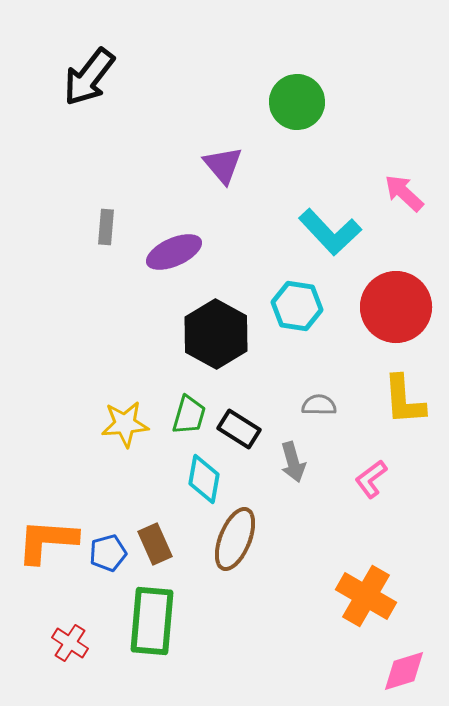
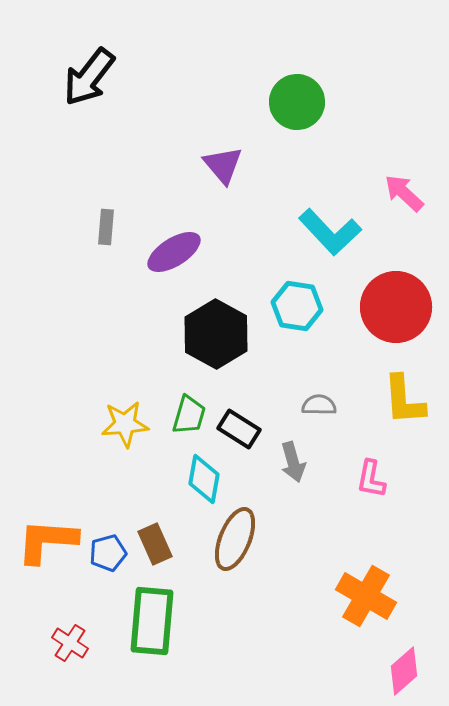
purple ellipse: rotated 8 degrees counterclockwise
pink L-shape: rotated 42 degrees counterclockwise
pink diamond: rotated 24 degrees counterclockwise
